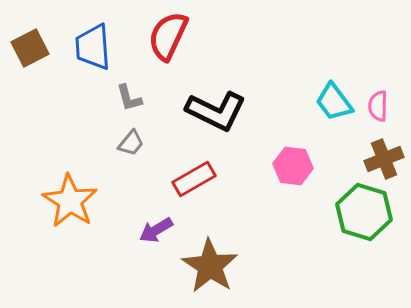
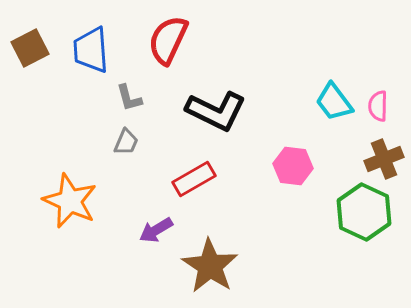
red semicircle: moved 4 px down
blue trapezoid: moved 2 px left, 3 px down
gray trapezoid: moved 5 px left, 1 px up; rotated 16 degrees counterclockwise
orange star: rotated 8 degrees counterclockwise
green hexagon: rotated 8 degrees clockwise
